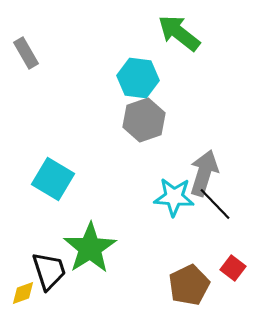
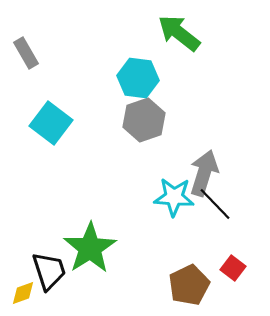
cyan square: moved 2 px left, 56 px up; rotated 6 degrees clockwise
